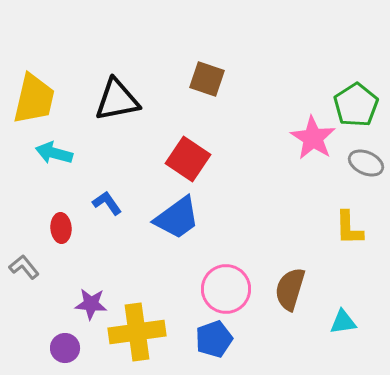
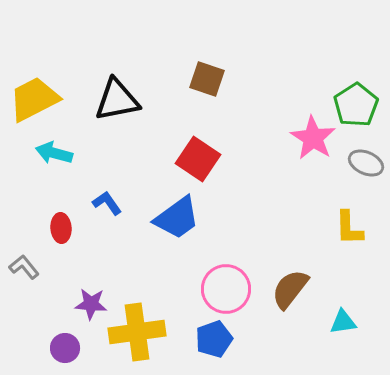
yellow trapezoid: rotated 130 degrees counterclockwise
red square: moved 10 px right
brown semicircle: rotated 21 degrees clockwise
